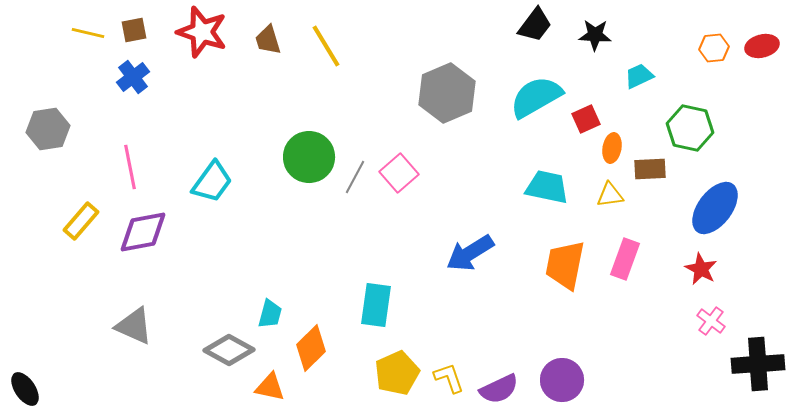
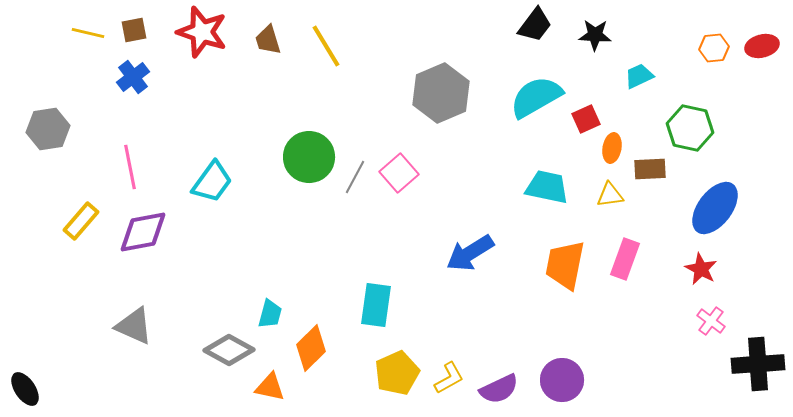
gray hexagon at (447, 93): moved 6 px left
yellow L-shape at (449, 378): rotated 80 degrees clockwise
